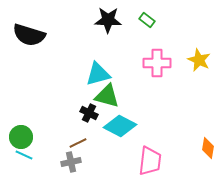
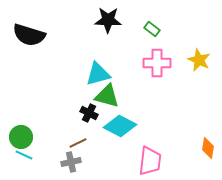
green rectangle: moved 5 px right, 9 px down
